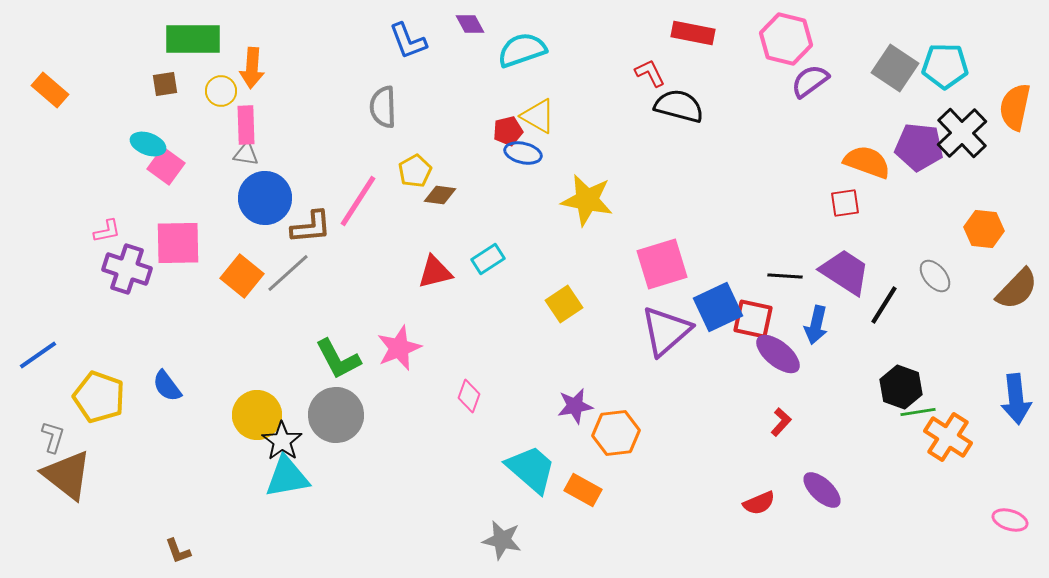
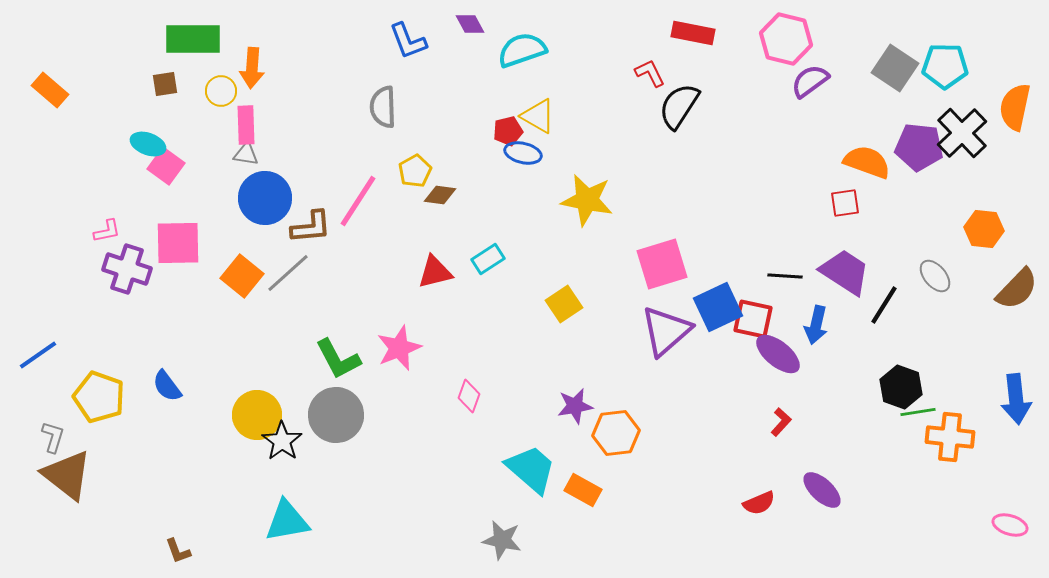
black semicircle at (679, 106): rotated 72 degrees counterclockwise
orange cross at (948, 437): moved 2 px right; rotated 27 degrees counterclockwise
cyan triangle at (287, 477): moved 44 px down
pink ellipse at (1010, 520): moved 5 px down
